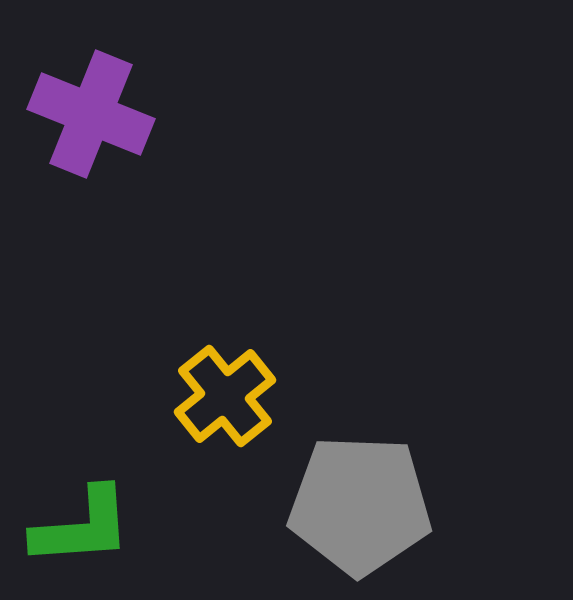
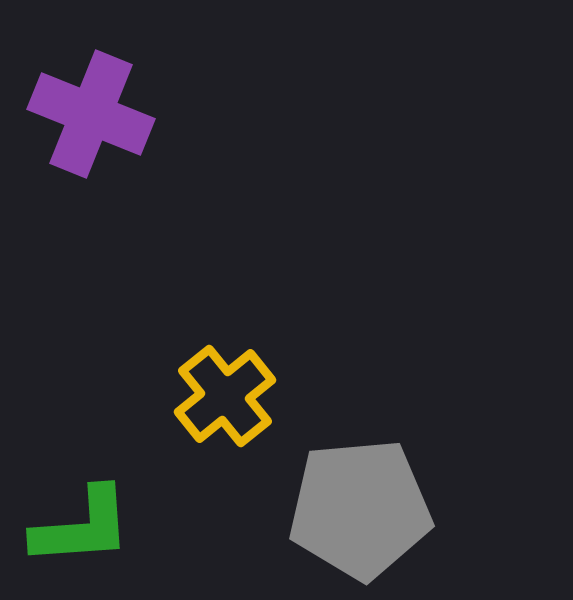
gray pentagon: moved 4 px down; rotated 7 degrees counterclockwise
